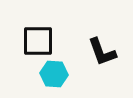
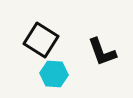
black square: moved 3 px right, 1 px up; rotated 32 degrees clockwise
